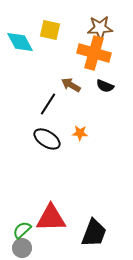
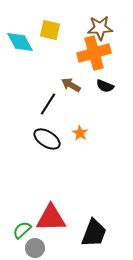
orange cross: rotated 32 degrees counterclockwise
orange star: rotated 28 degrees clockwise
gray circle: moved 13 px right
